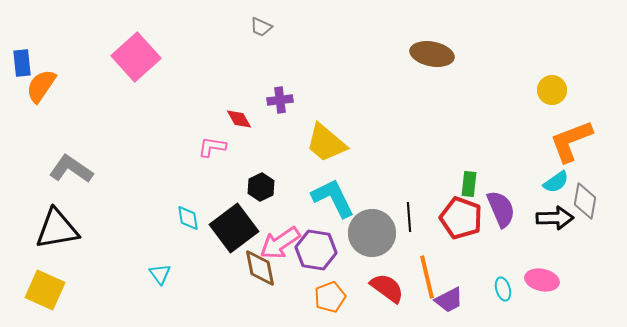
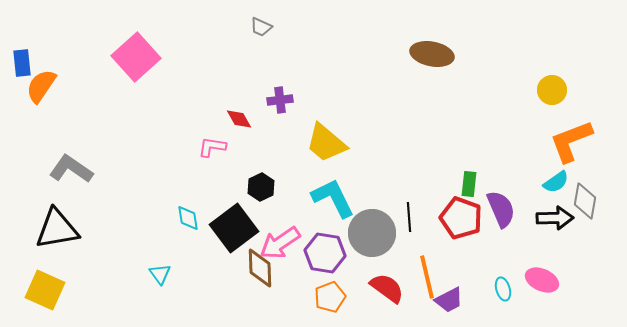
purple hexagon: moved 9 px right, 3 px down
brown diamond: rotated 9 degrees clockwise
pink ellipse: rotated 12 degrees clockwise
